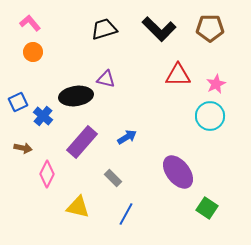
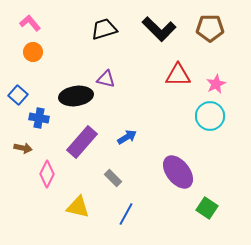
blue square: moved 7 px up; rotated 24 degrees counterclockwise
blue cross: moved 4 px left, 2 px down; rotated 30 degrees counterclockwise
